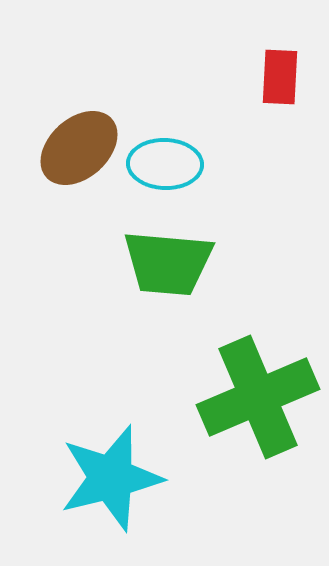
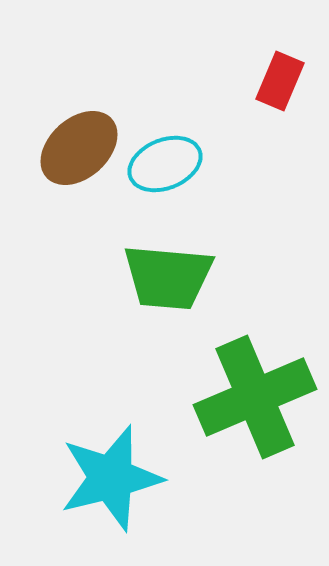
red rectangle: moved 4 px down; rotated 20 degrees clockwise
cyan ellipse: rotated 24 degrees counterclockwise
green trapezoid: moved 14 px down
green cross: moved 3 px left
